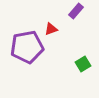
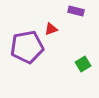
purple rectangle: rotated 63 degrees clockwise
